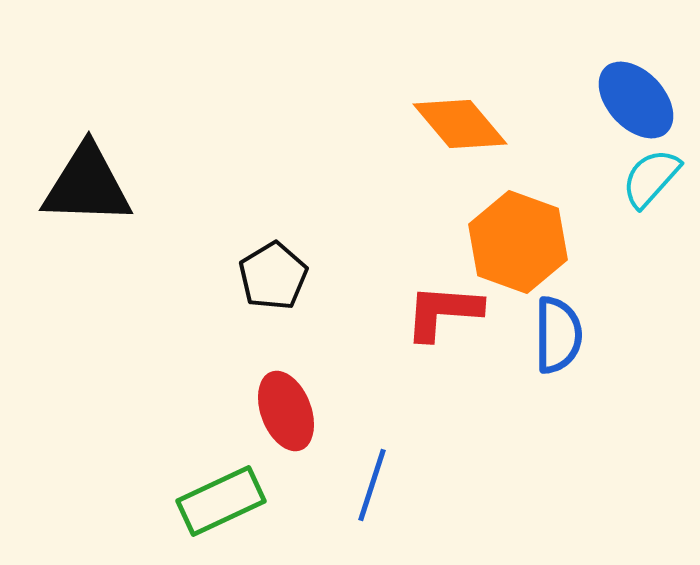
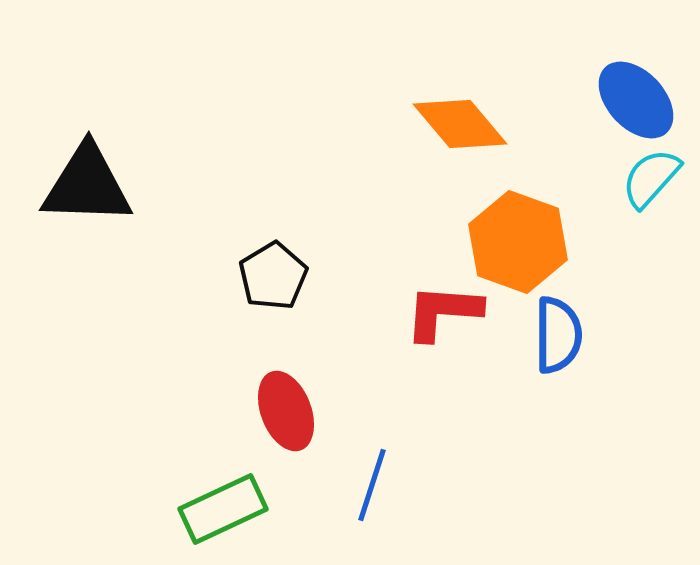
green rectangle: moved 2 px right, 8 px down
